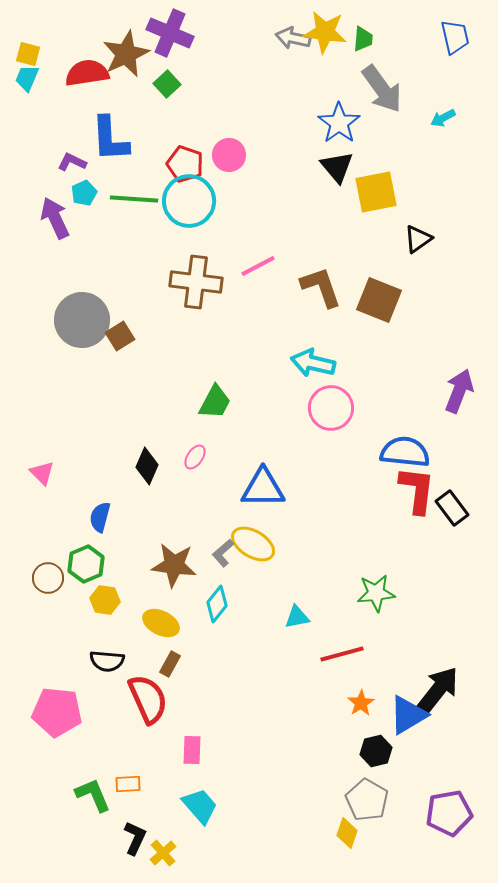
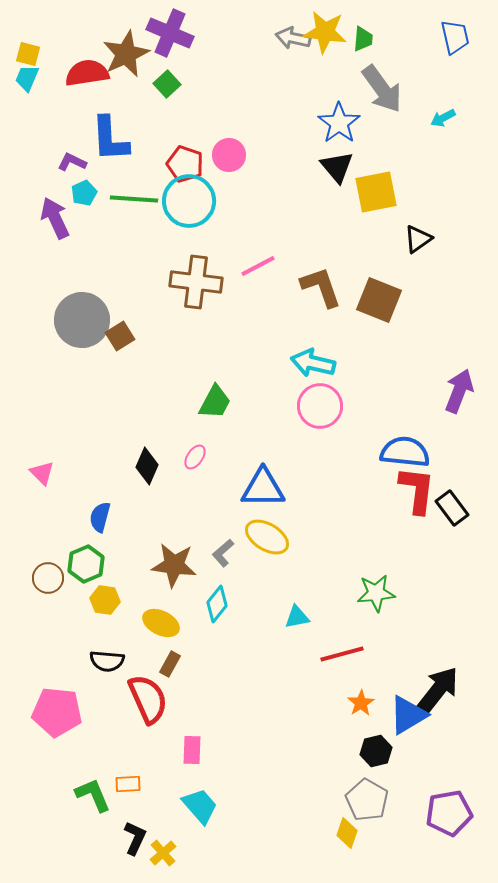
pink circle at (331, 408): moved 11 px left, 2 px up
yellow ellipse at (253, 544): moved 14 px right, 7 px up
